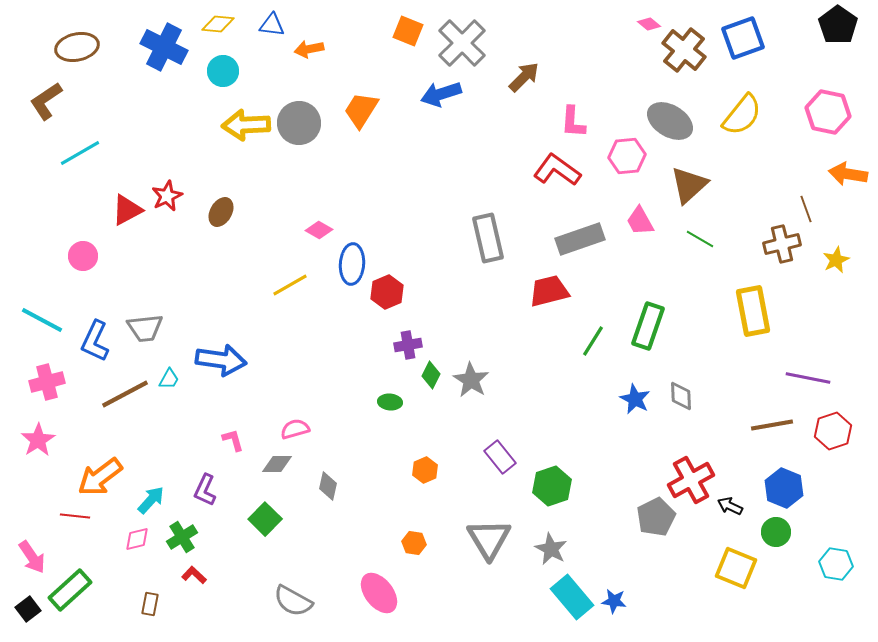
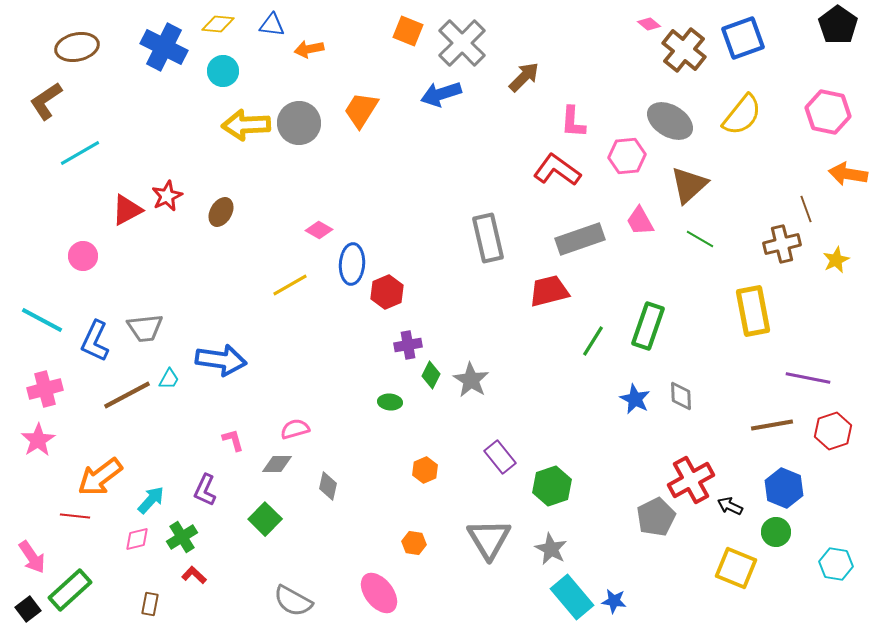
pink cross at (47, 382): moved 2 px left, 7 px down
brown line at (125, 394): moved 2 px right, 1 px down
